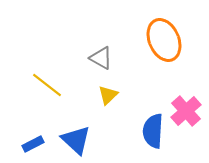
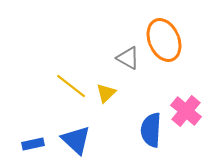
gray triangle: moved 27 px right
yellow line: moved 24 px right, 1 px down
yellow triangle: moved 2 px left, 2 px up
pink cross: rotated 8 degrees counterclockwise
blue semicircle: moved 2 px left, 1 px up
blue rectangle: rotated 15 degrees clockwise
